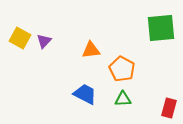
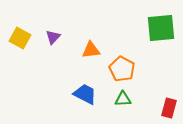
purple triangle: moved 9 px right, 4 px up
